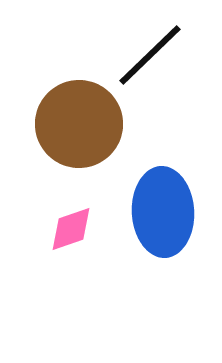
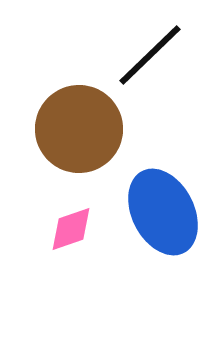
brown circle: moved 5 px down
blue ellipse: rotated 24 degrees counterclockwise
